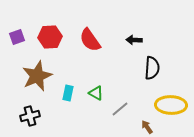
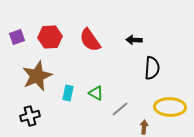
yellow ellipse: moved 1 px left, 2 px down
brown arrow: moved 3 px left; rotated 40 degrees clockwise
